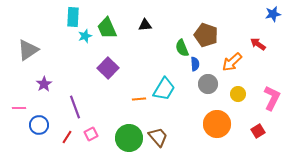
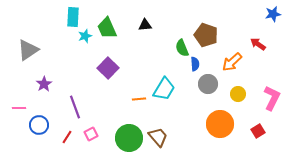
orange circle: moved 3 px right
